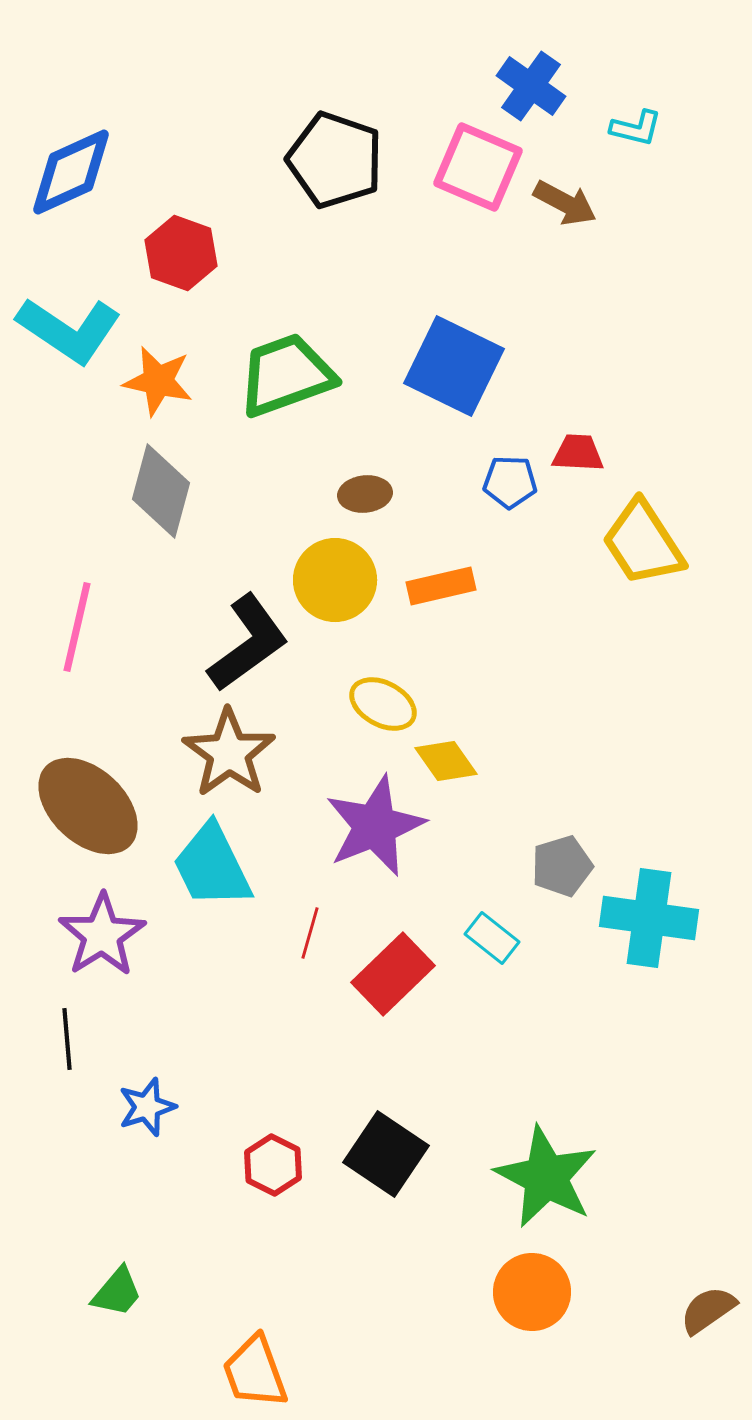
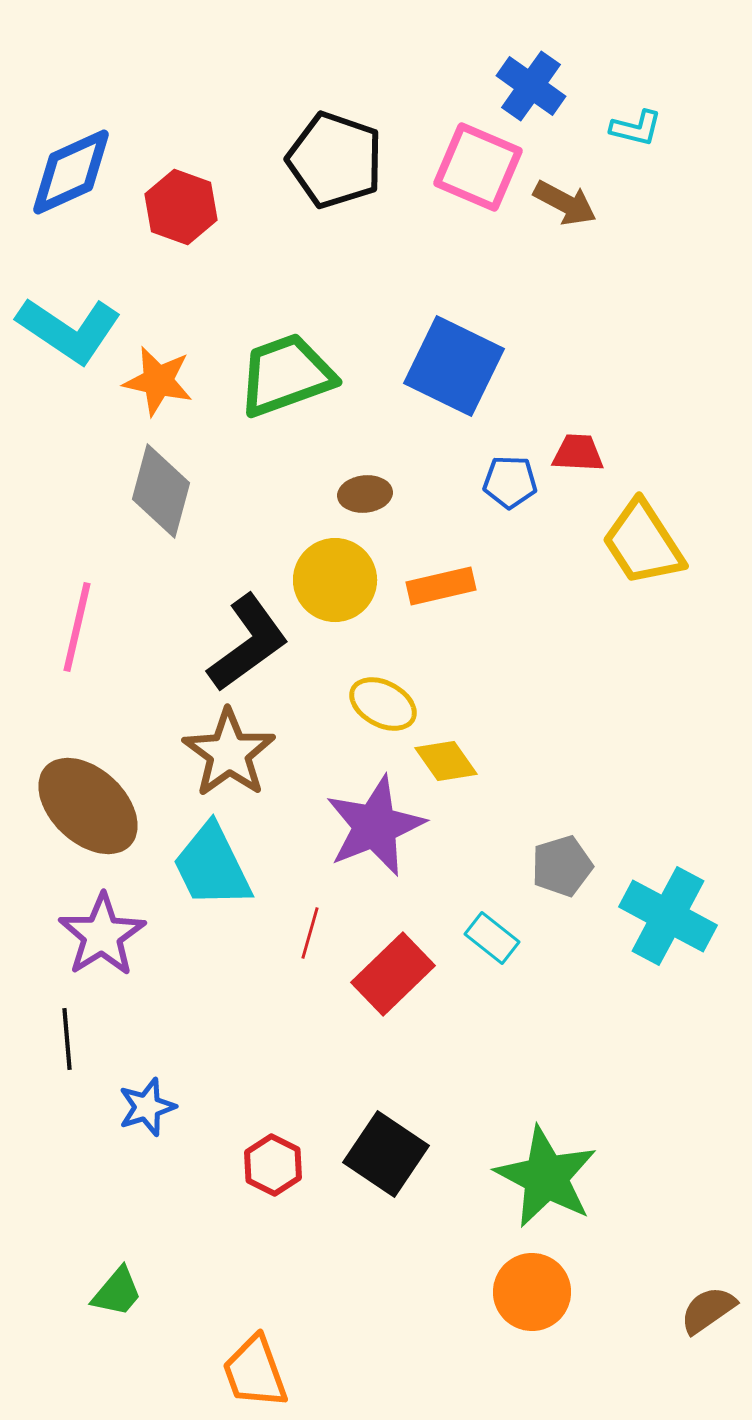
red hexagon at (181, 253): moved 46 px up
cyan cross at (649, 918): moved 19 px right, 2 px up; rotated 20 degrees clockwise
